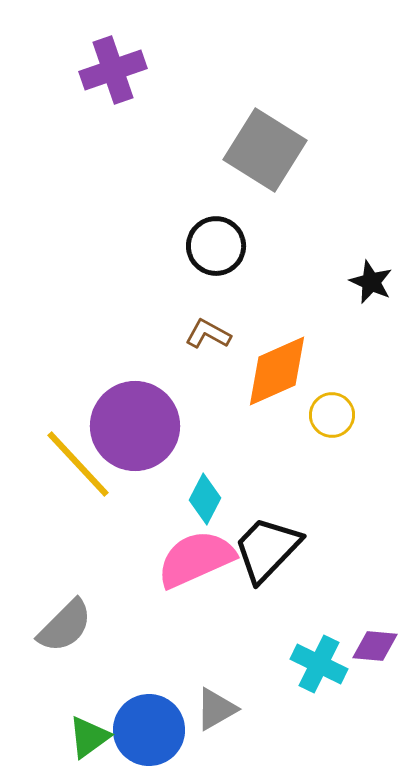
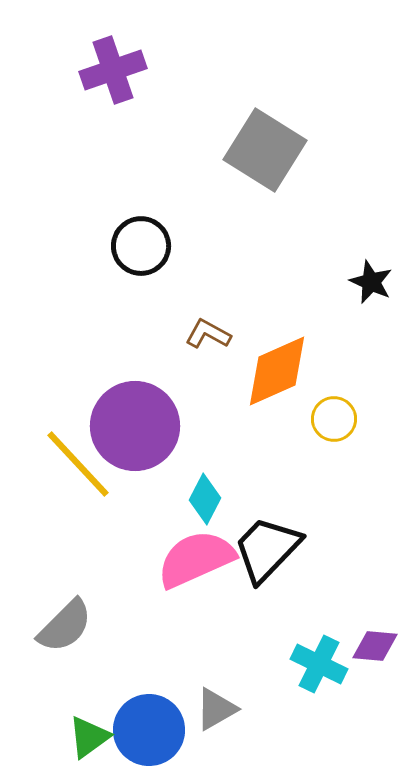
black circle: moved 75 px left
yellow circle: moved 2 px right, 4 px down
